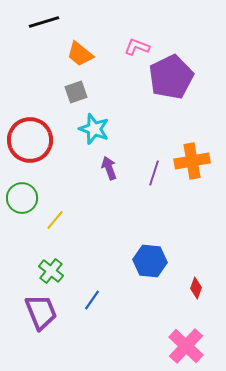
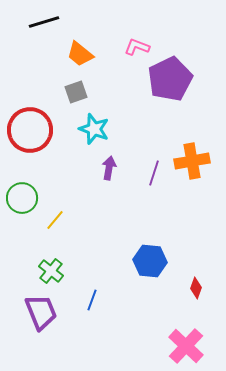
purple pentagon: moved 1 px left, 2 px down
red circle: moved 10 px up
purple arrow: rotated 30 degrees clockwise
blue line: rotated 15 degrees counterclockwise
